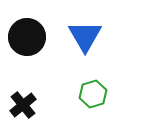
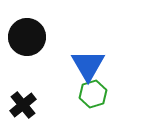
blue triangle: moved 3 px right, 29 px down
